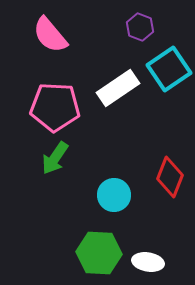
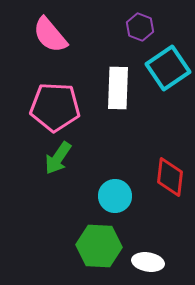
cyan square: moved 1 px left, 1 px up
white rectangle: rotated 54 degrees counterclockwise
green arrow: moved 3 px right
red diamond: rotated 15 degrees counterclockwise
cyan circle: moved 1 px right, 1 px down
green hexagon: moved 7 px up
